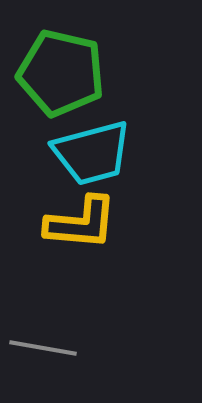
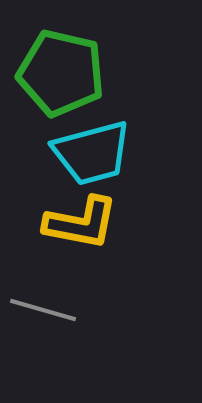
yellow L-shape: rotated 6 degrees clockwise
gray line: moved 38 px up; rotated 6 degrees clockwise
